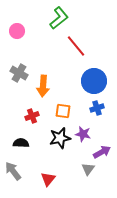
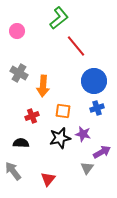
gray triangle: moved 1 px left, 1 px up
